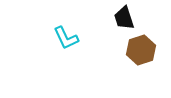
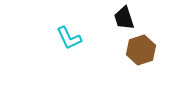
cyan L-shape: moved 3 px right
